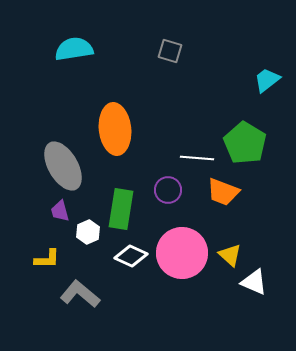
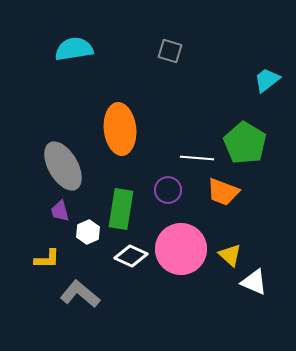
orange ellipse: moved 5 px right
pink circle: moved 1 px left, 4 px up
